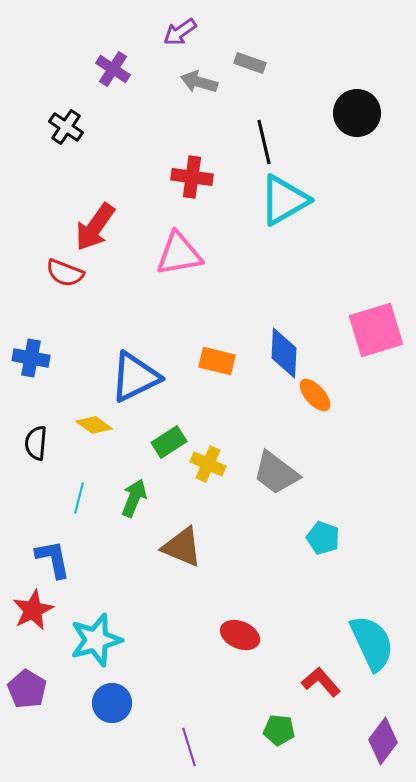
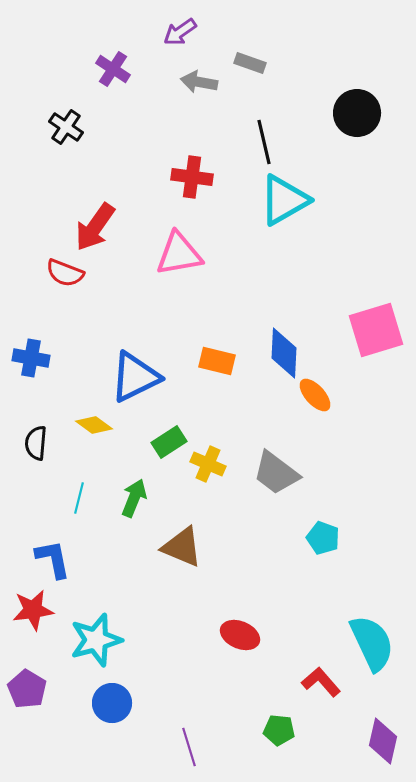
gray arrow: rotated 6 degrees counterclockwise
red star: rotated 18 degrees clockwise
purple diamond: rotated 24 degrees counterclockwise
